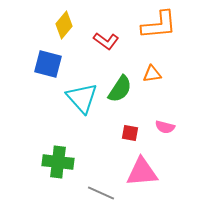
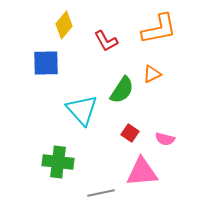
orange L-shape: moved 4 px down; rotated 6 degrees counterclockwise
red L-shape: rotated 25 degrees clockwise
blue square: moved 2 px left, 1 px up; rotated 16 degrees counterclockwise
orange triangle: rotated 18 degrees counterclockwise
green semicircle: moved 2 px right, 1 px down
cyan triangle: moved 12 px down
pink semicircle: moved 12 px down
red square: rotated 24 degrees clockwise
gray line: rotated 36 degrees counterclockwise
